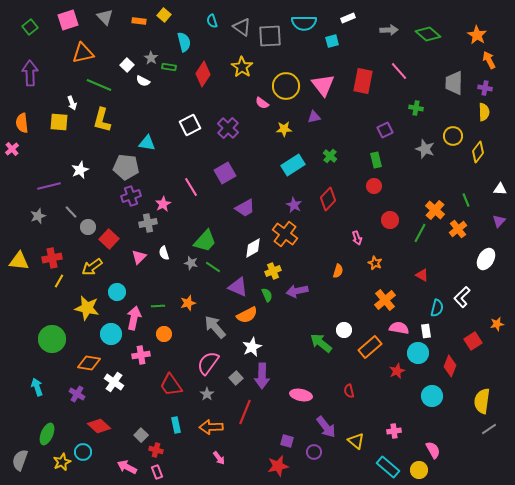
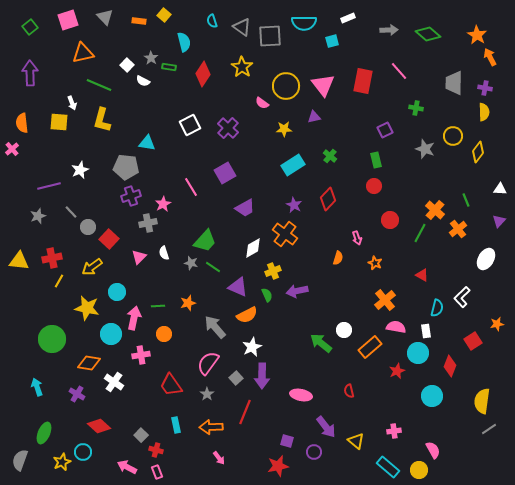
orange arrow at (489, 60): moved 1 px right, 3 px up
orange semicircle at (338, 271): moved 13 px up
pink semicircle at (399, 328): moved 3 px left, 1 px up
green ellipse at (47, 434): moved 3 px left, 1 px up
